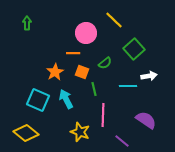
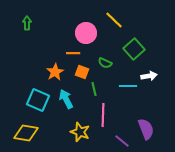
green semicircle: rotated 64 degrees clockwise
purple semicircle: moved 9 px down; rotated 35 degrees clockwise
yellow diamond: rotated 30 degrees counterclockwise
